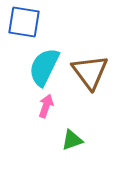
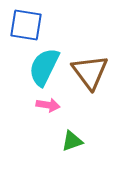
blue square: moved 2 px right, 3 px down
pink arrow: moved 2 px right, 1 px up; rotated 80 degrees clockwise
green triangle: moved 1 px down
